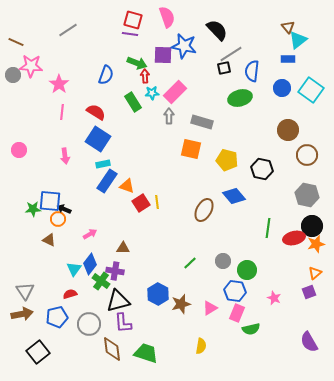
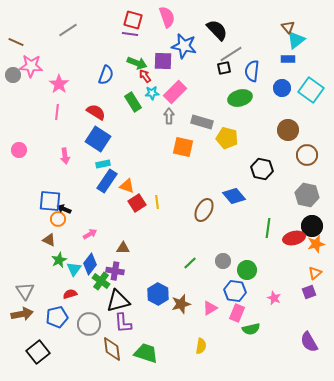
cyan triangle at (298, 40): moved 2 px left
purple square at (163, 55): moved 6 px down
red arrow at (145, 76): rotated 32 degrees counterclockwise
pink line at (62, 112): moved 5 px left
orange square at (191, 149): moved 8 px left, 2 px up
yellow pentagon at (227, 160): moved 22 px up
red square at (141, 203): moved 4 px left
green star at (33, 209): moved 26 px right, 51 px down; rotated 21 degrees counterclockwise
